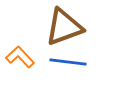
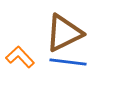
brown triangle: moved 6 px down; rotated 6 degrees counterclockwise
